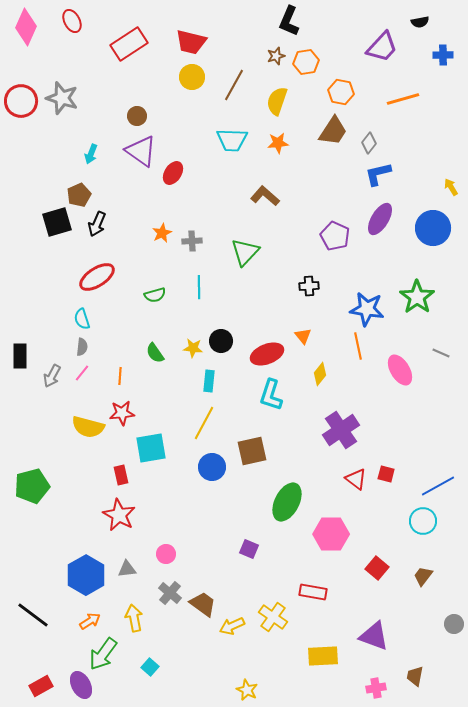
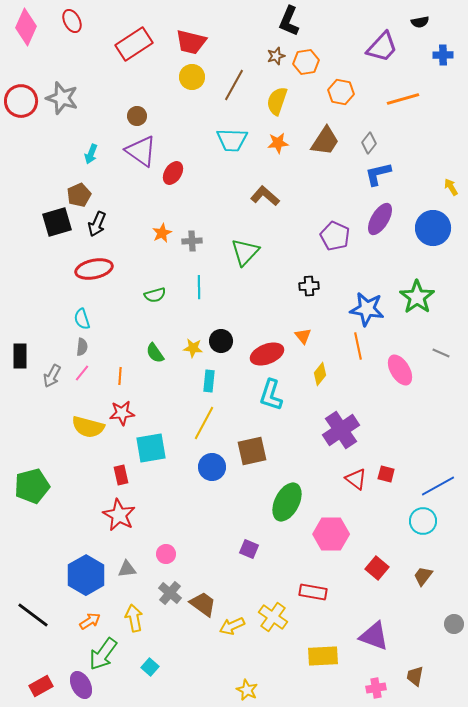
red rectangle at (129, 44): moved 5 px right
brown trapezoid at (333, 131): moved 8 px left, 10 px down
red ellipse at (97, 277): moved 3 px left, 8 px up; rotated 21 degrees clockwise
